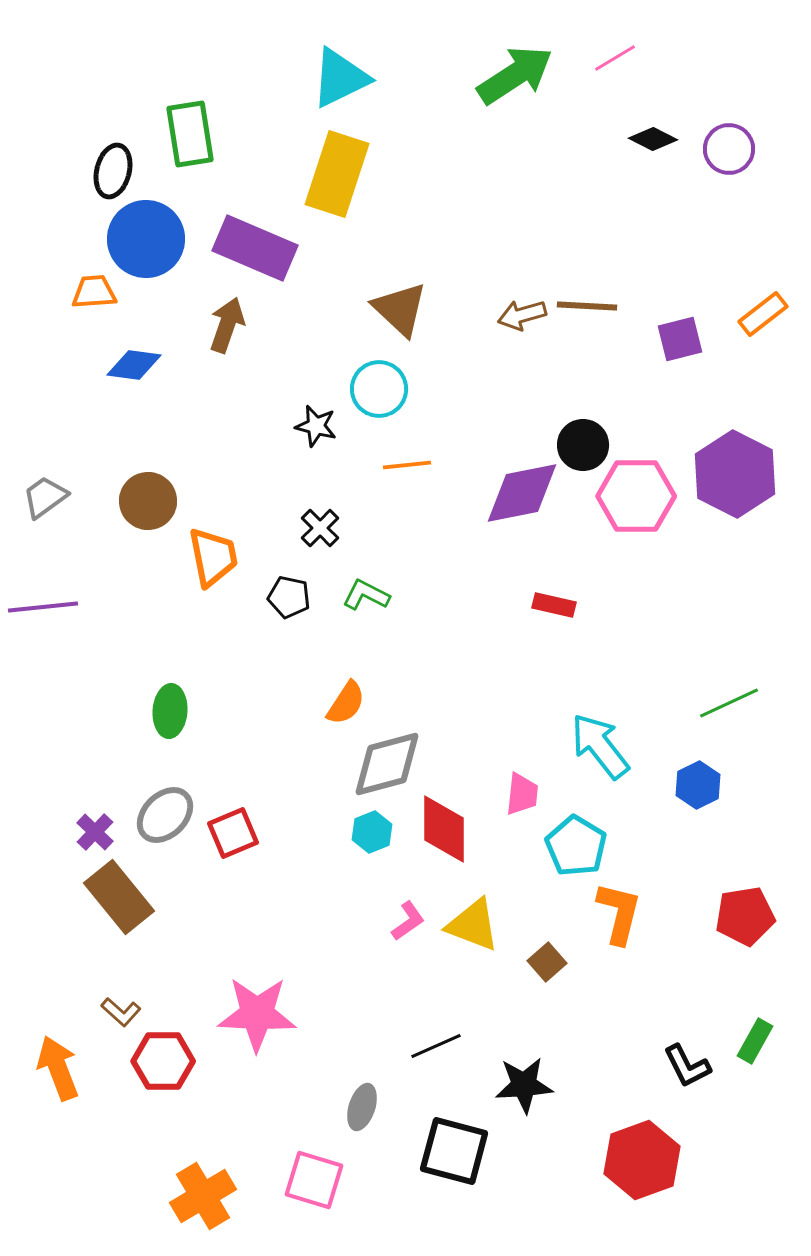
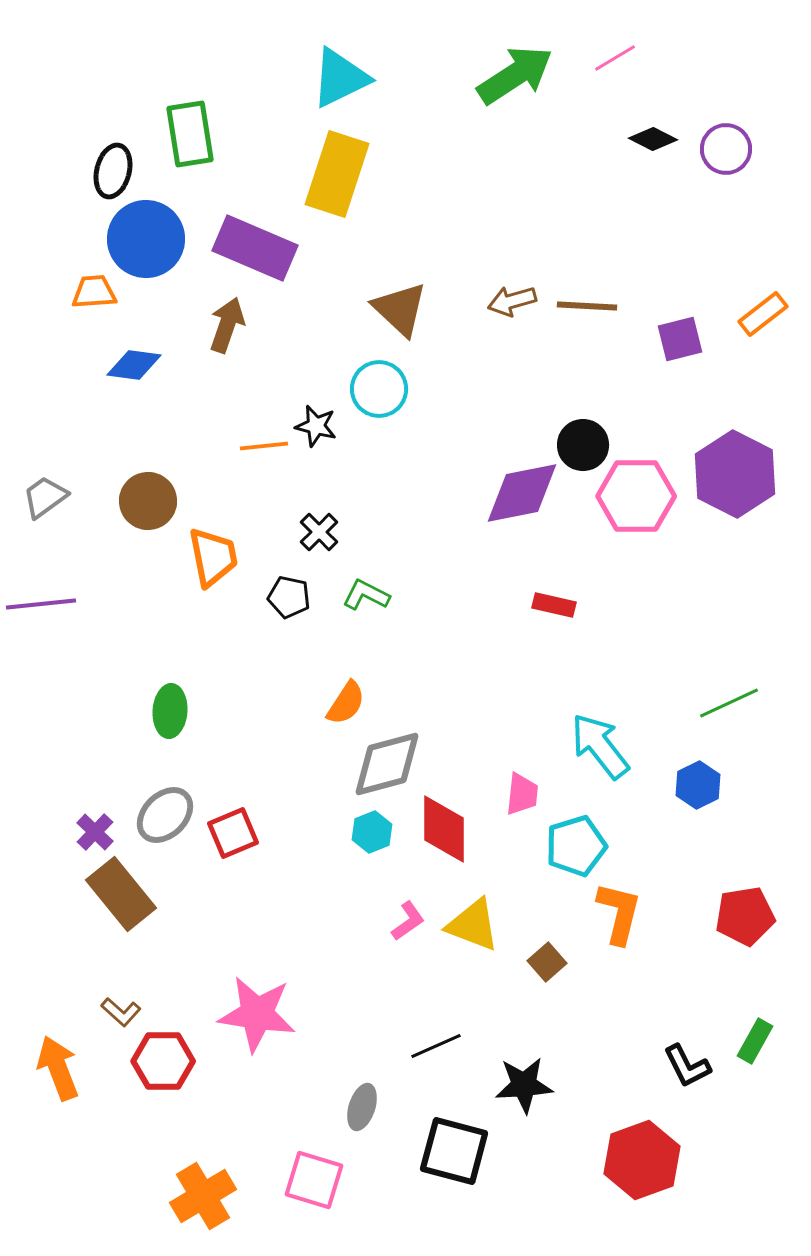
purple circle at (729, 149): moved 3 px left
brown arrow at (522, 315): moved 10 px left, 14 px up
orange line at (407, 465): moved 143 px left, 19 px up
black cross at (320, 528): moved 1 px left, 4 px down
purple line at (43, 607): moved 2 px left, 3 px up
cyan pentagon at (576, 846): rotated 24 degrees clockwise
brown rectangle at (119, 897): moved 2 px right, 3 px up
pink star at (257, 1014): rotated 6 degrees clockwise
